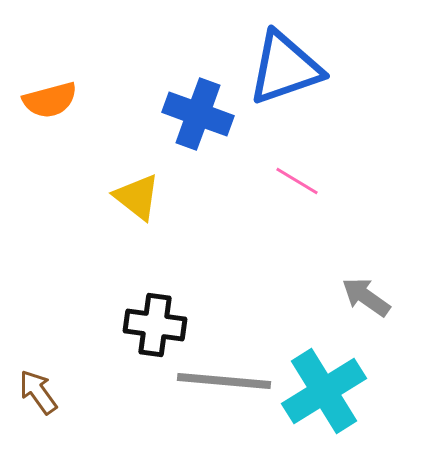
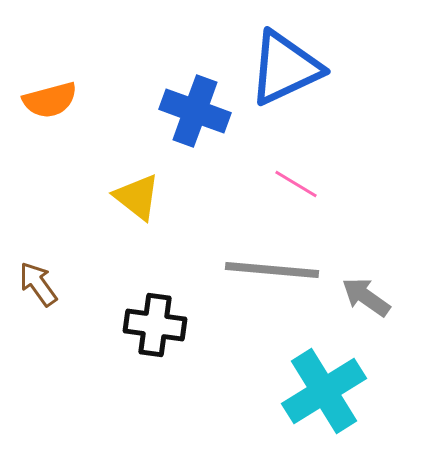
blue triangle: rotated 6 degrees counterclockwise
blue cross: moved 3 px left, 3 px up
pink line: moved 1 px left, 3 px down
gray line: moved 48 px right, 111 px up
brown arrow: moved 108 px up
